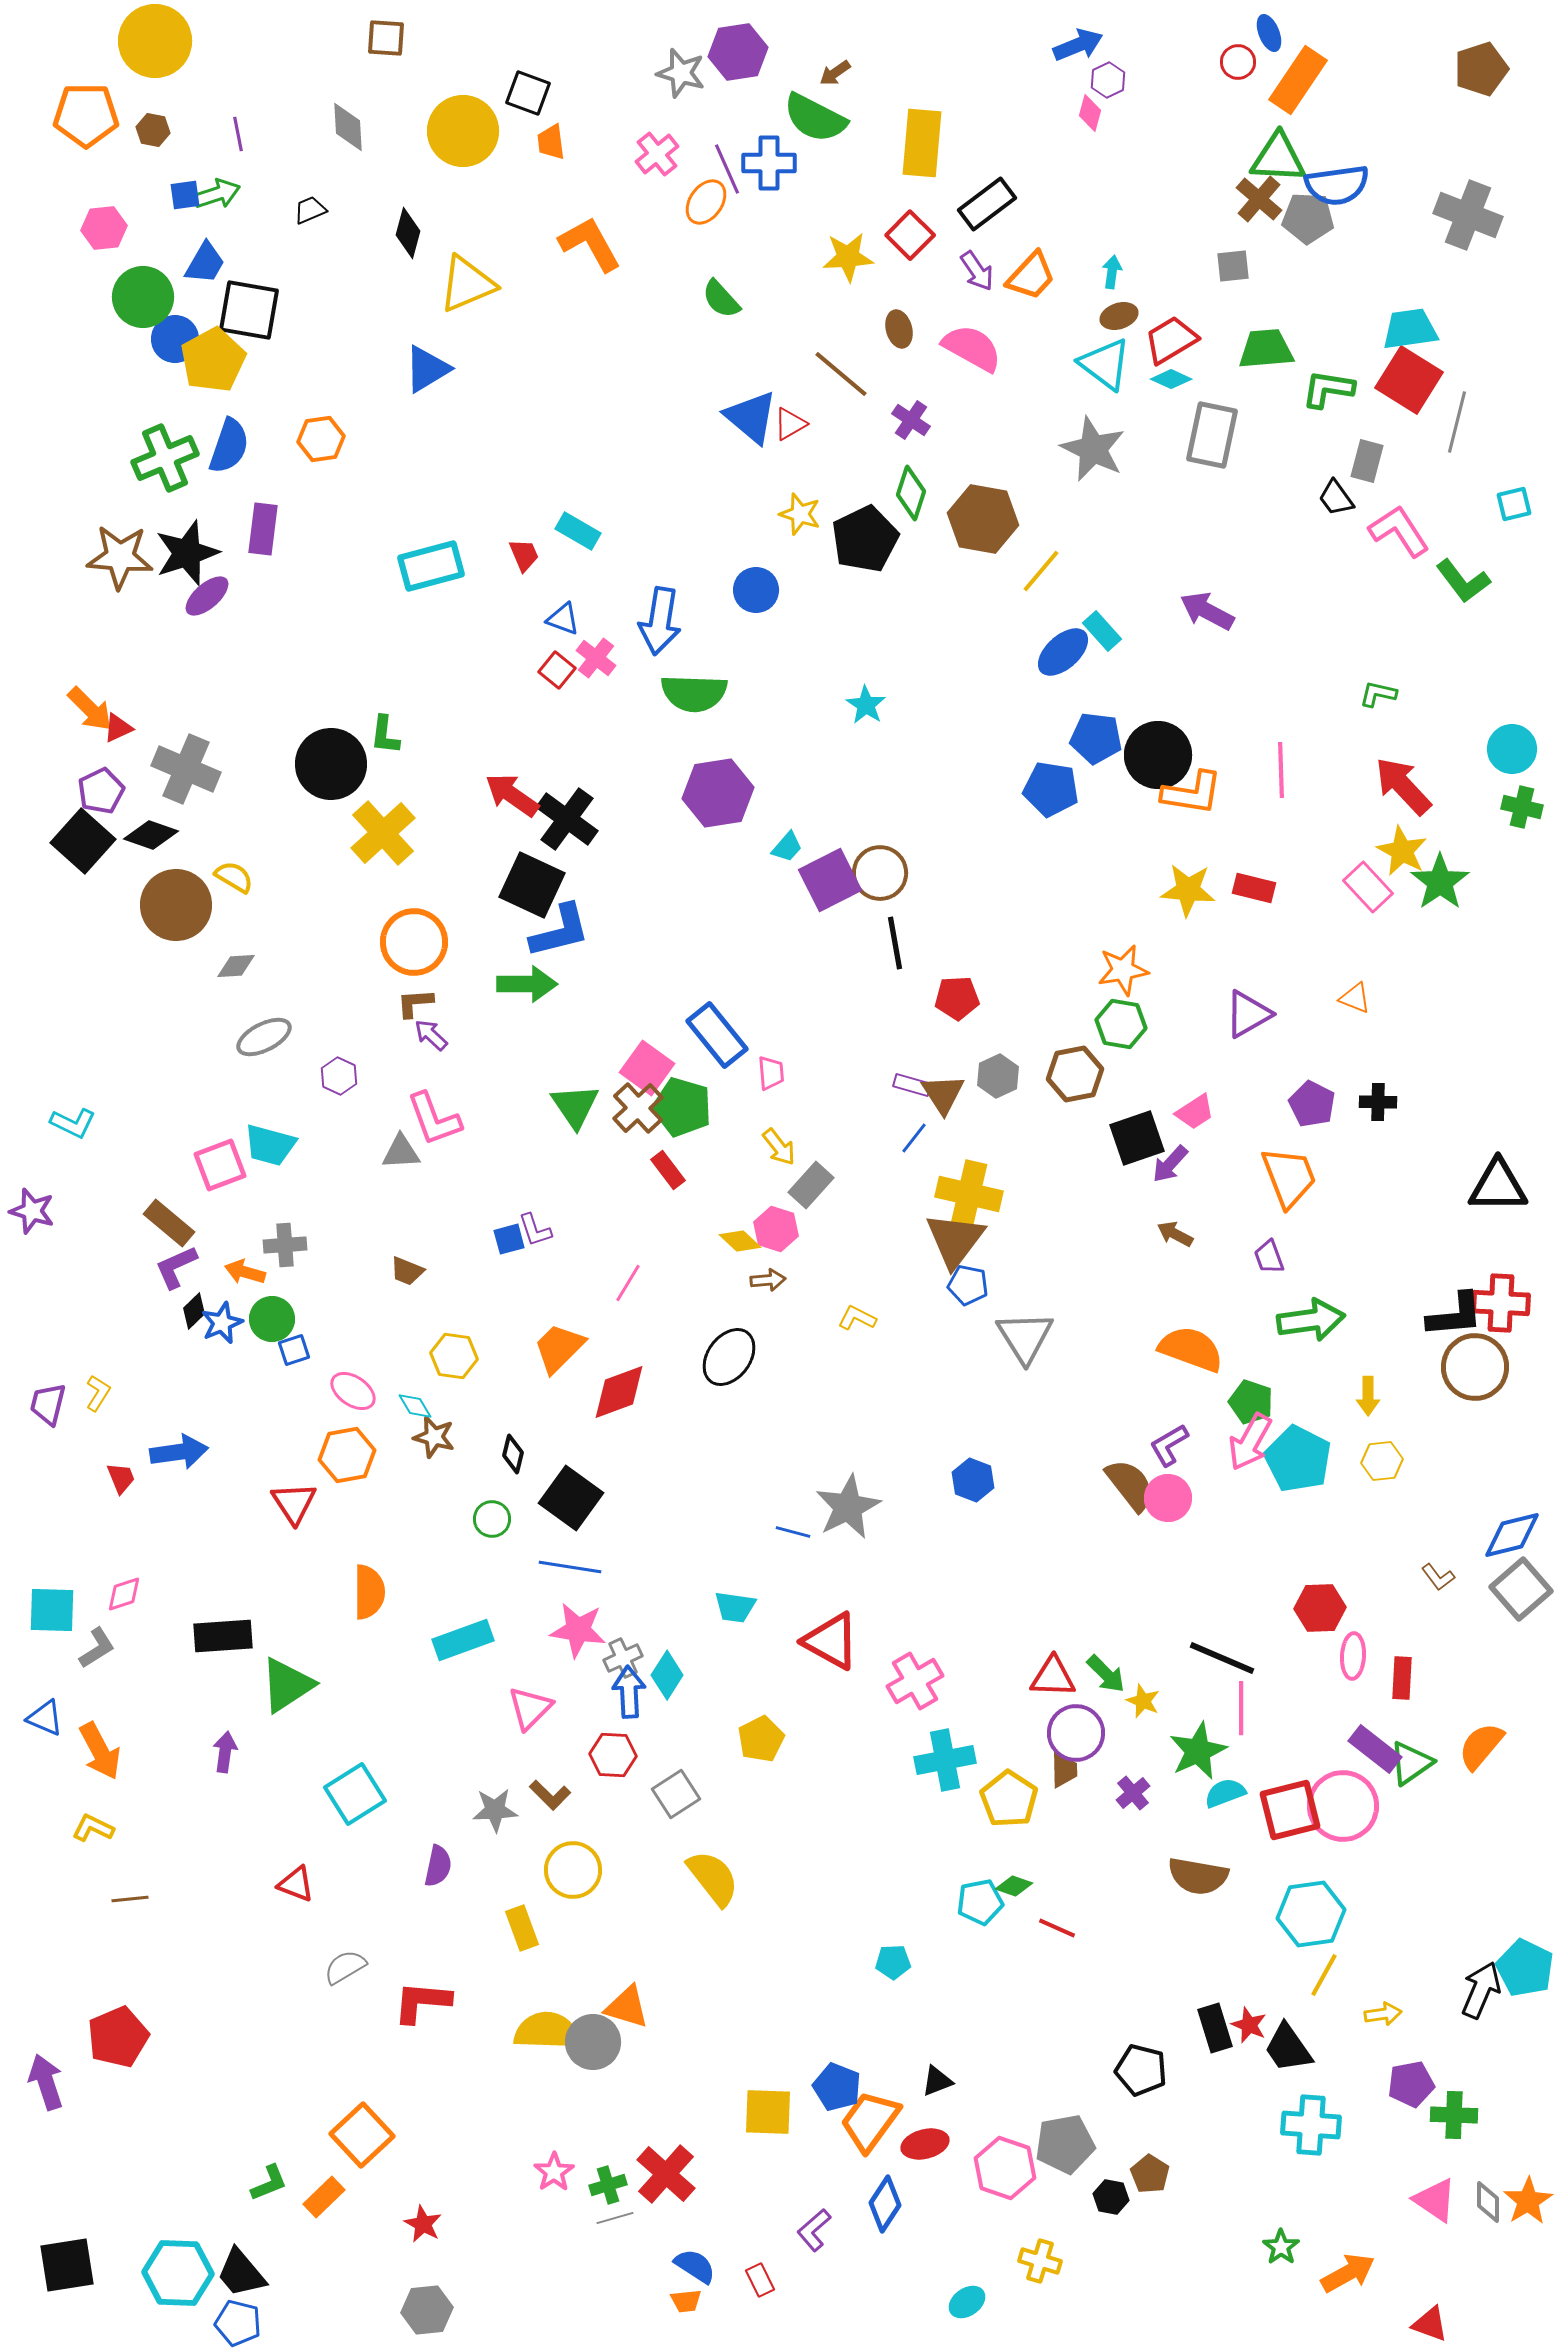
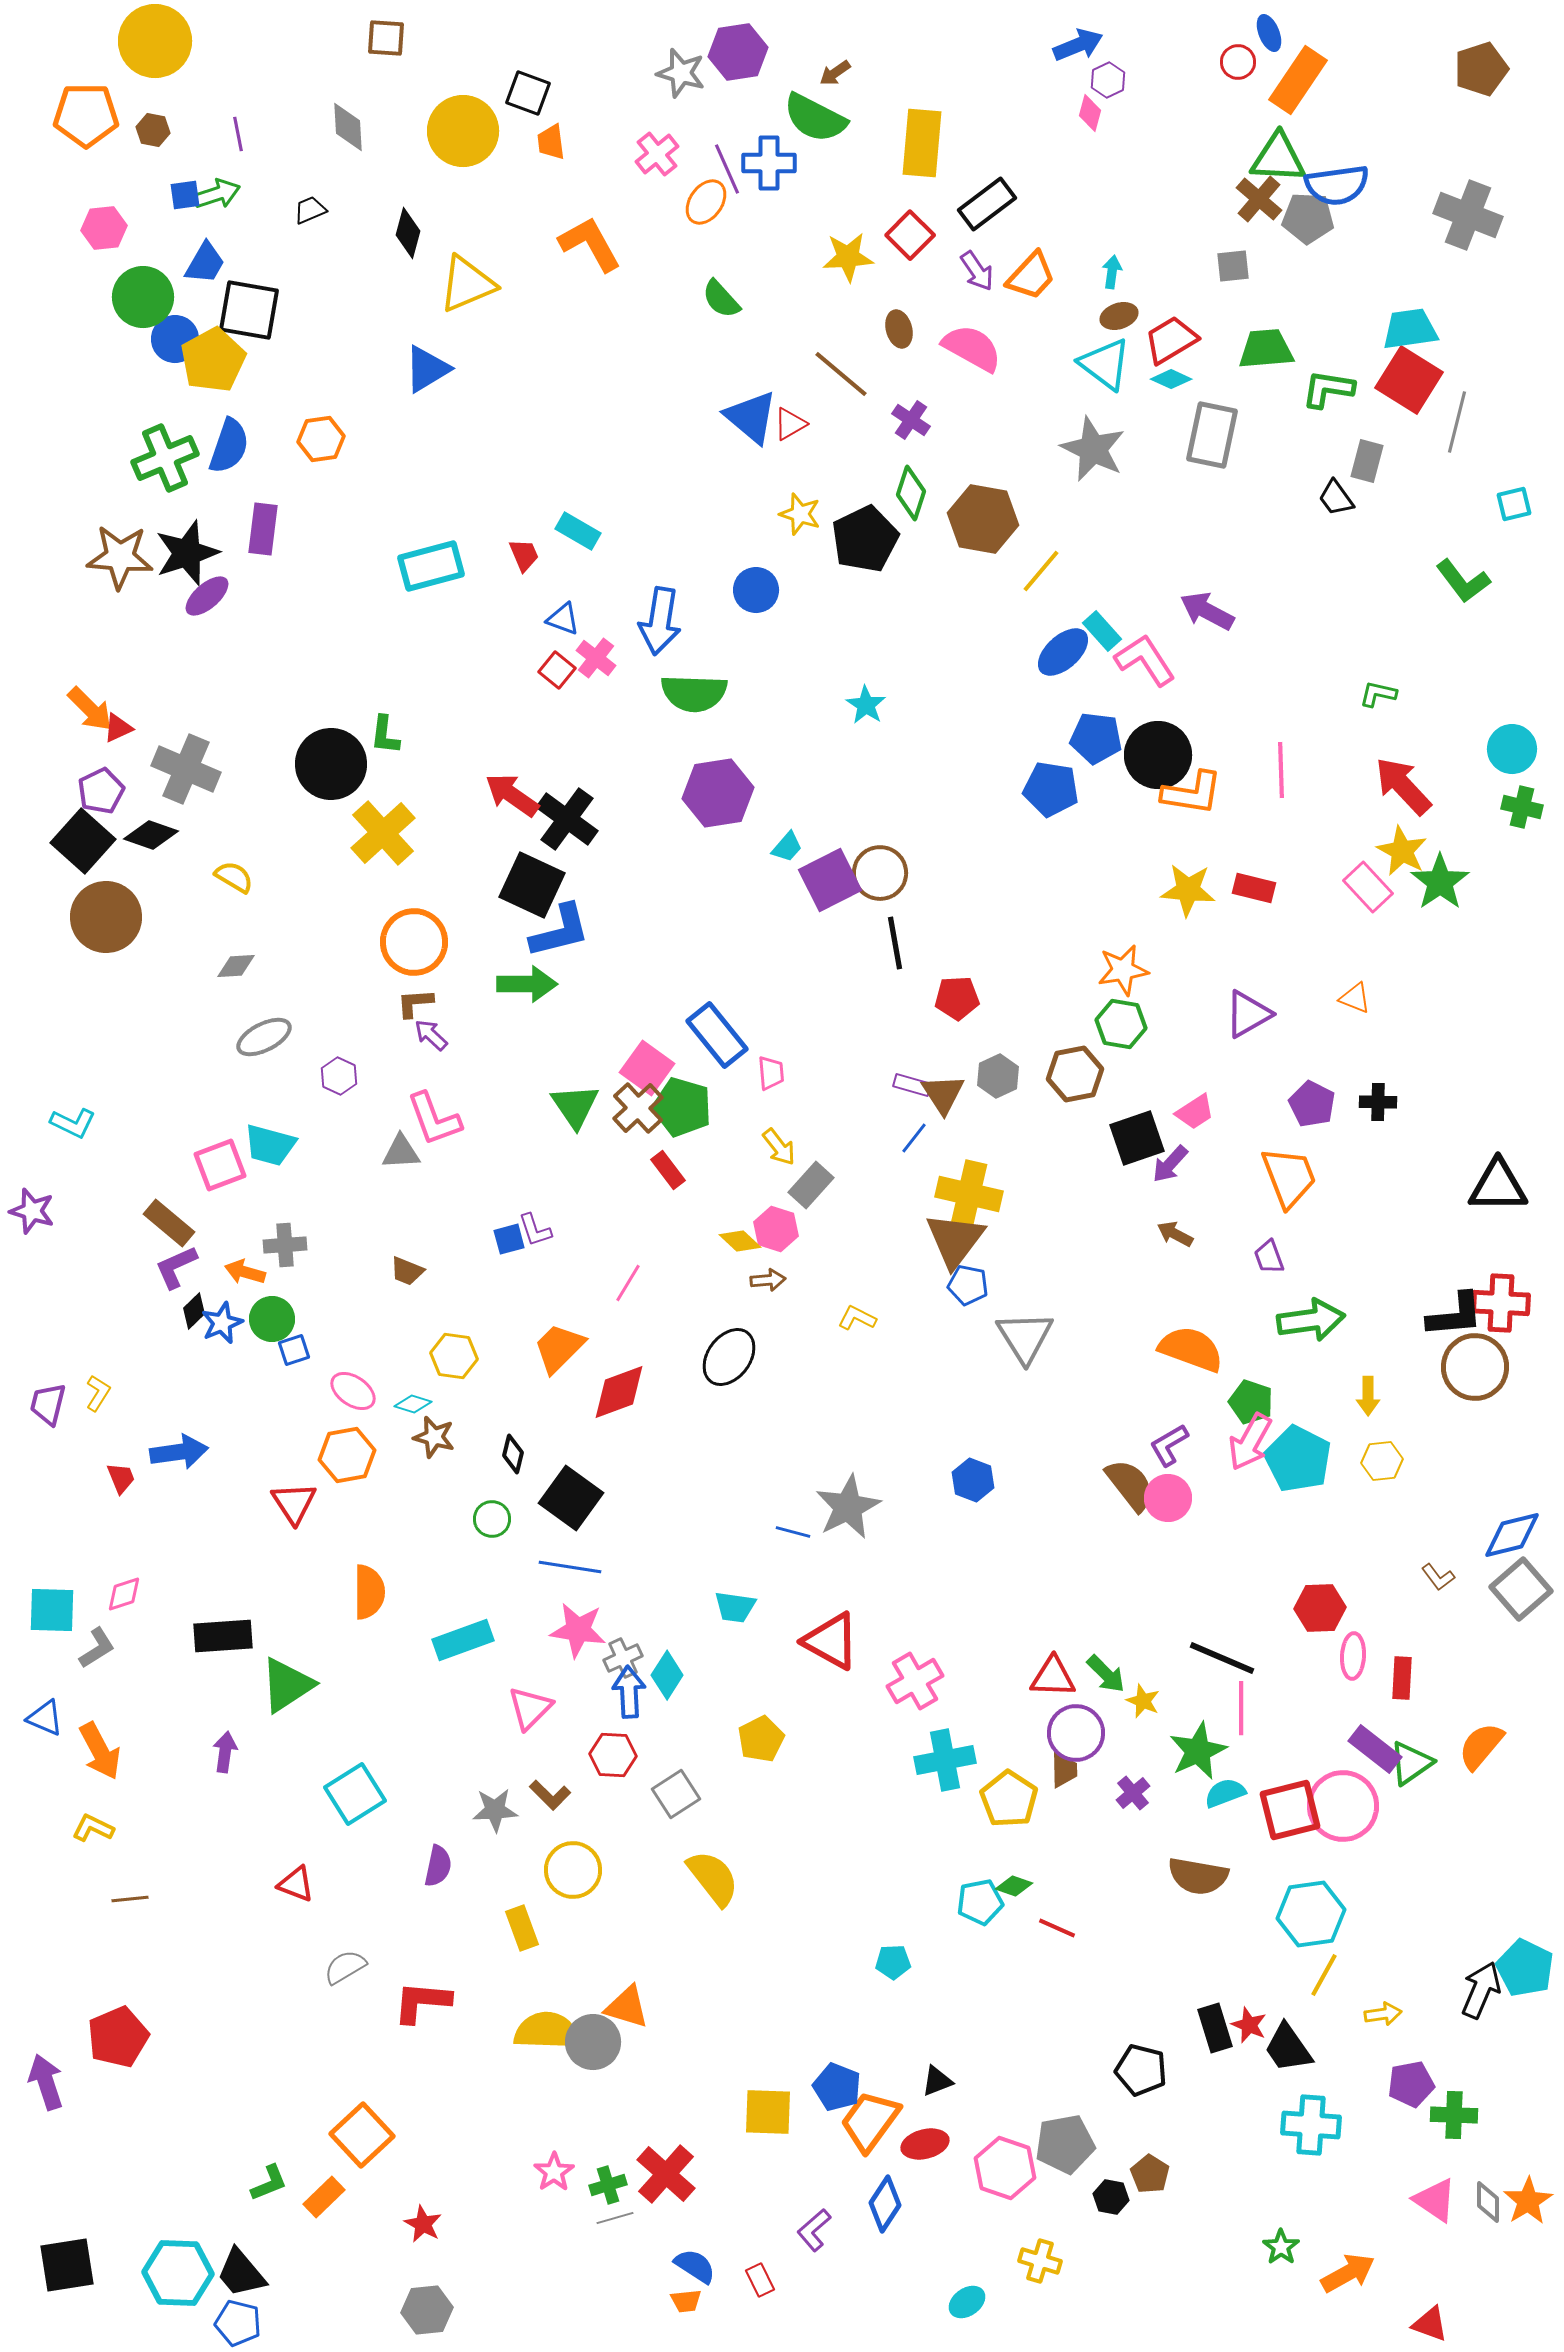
pink L-shape at (1399, 531): moved 254 px left, 129 px down
brown circle at (176, 905): moved 70 px left, 12 px down
cyan diamond at (415, 1406): moved 2 px left, 2 px up; rotated 42 degrees counterclockwise
